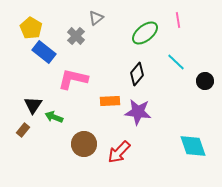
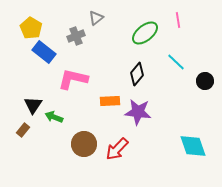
gray cross: rotated 24 degrees clockwise
red arrow: moved 2 px left, 3 px up
